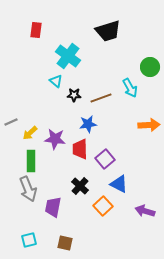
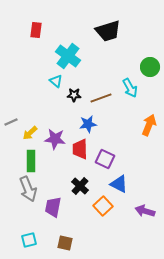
orange arrow: rotated 65 degrees counterclockwise
purple square: rotated 24 degrees counterclockwise
